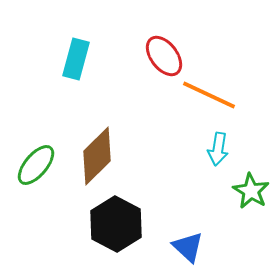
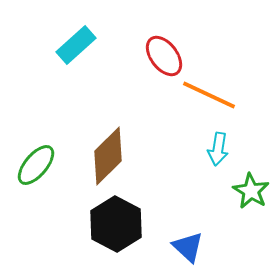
cyan rectangle: moved 14 px up; rotated 33 degrees clockwise
brown diamond: moved 11 px right
